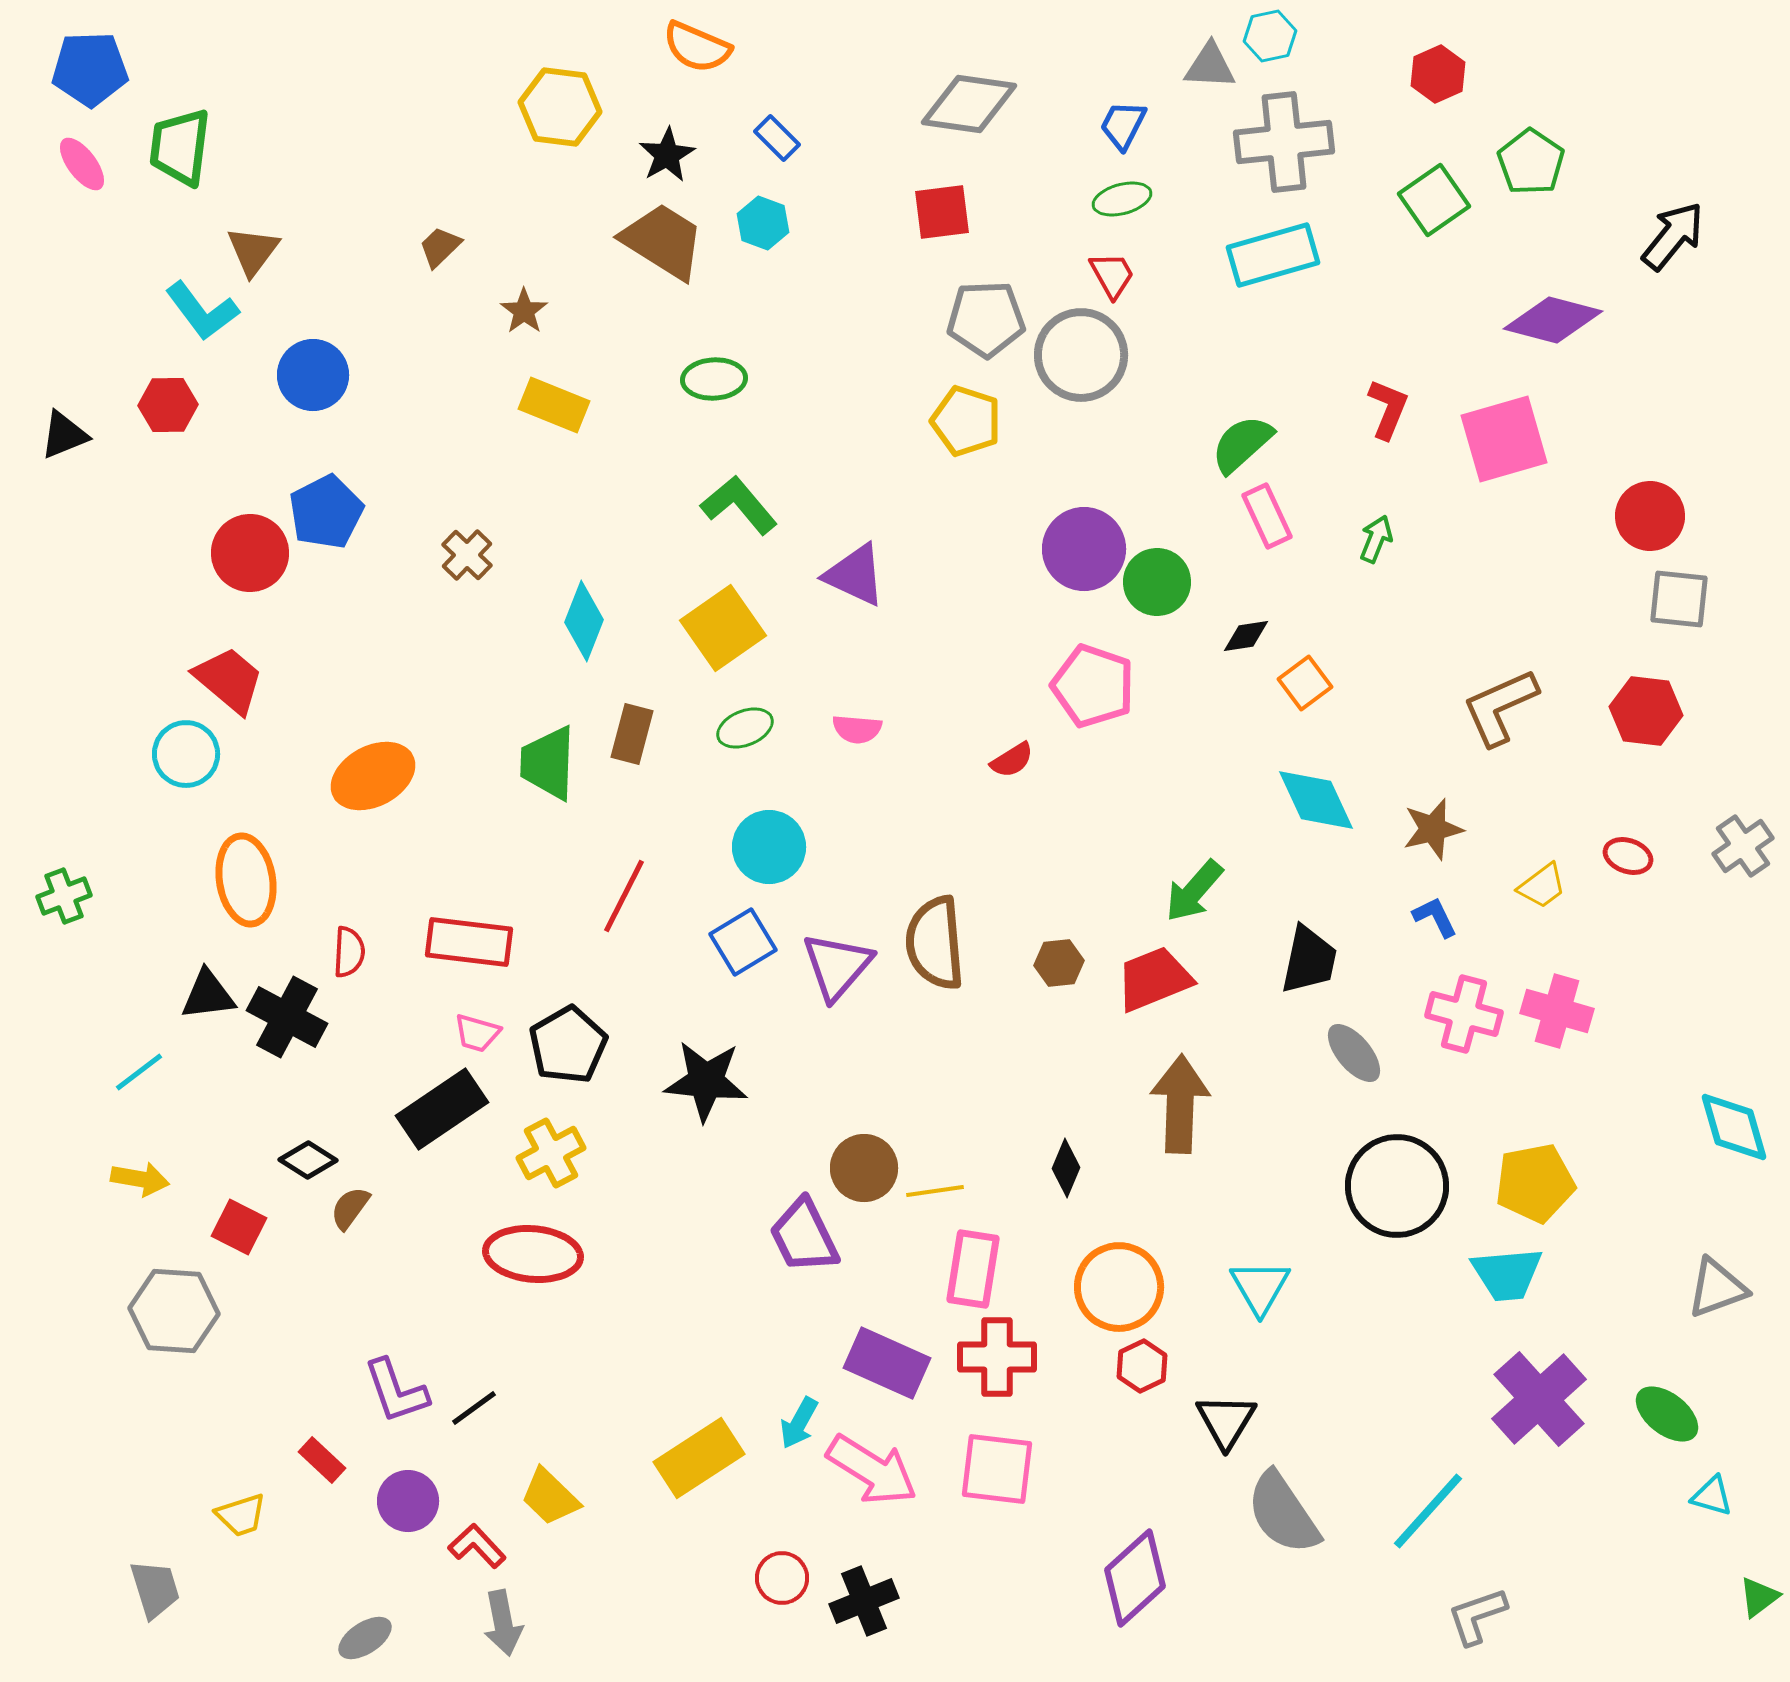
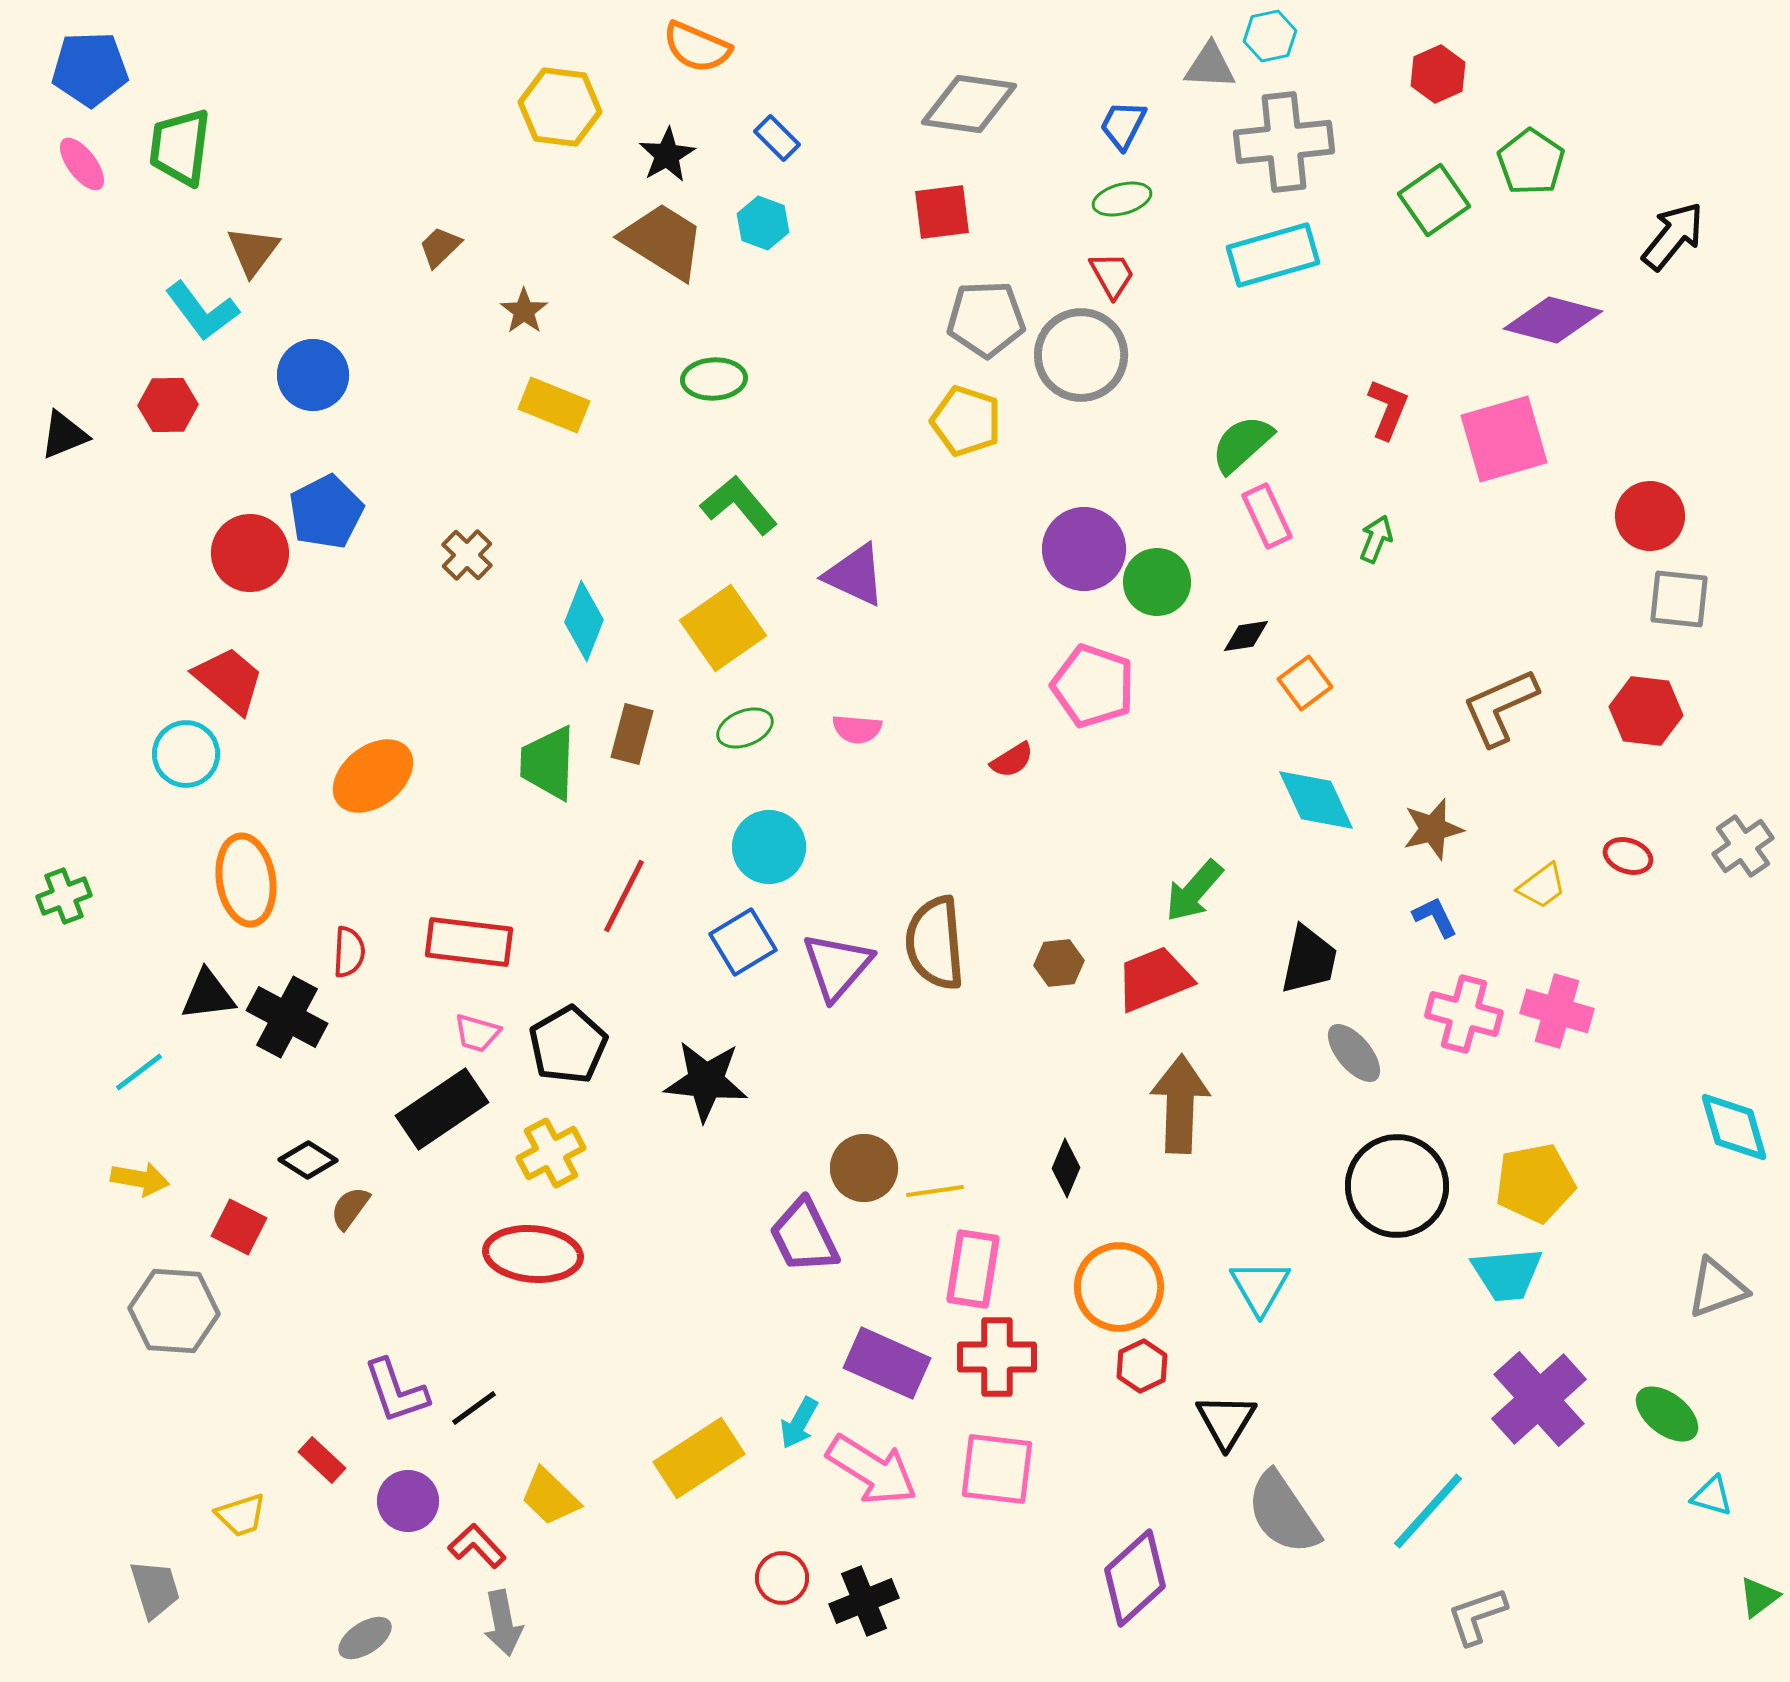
orange ellipse at (373, 776): rotated 10 degrees counterclockwise
